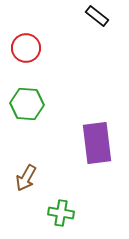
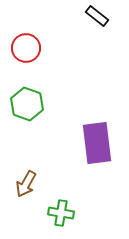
green hexagon: rotated 16 degrees clockwise
brown arrow: moved 6 px down
